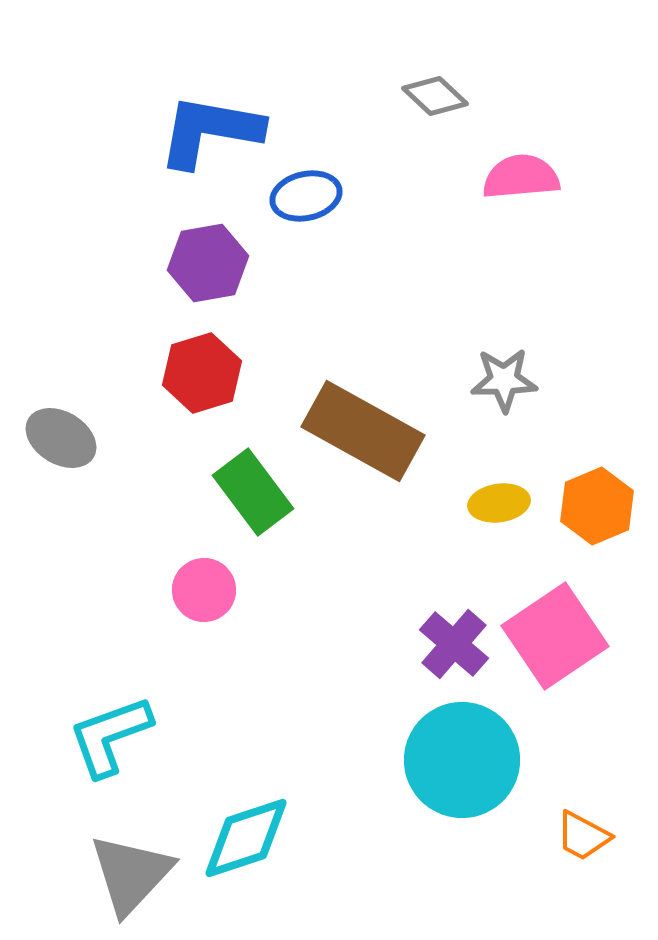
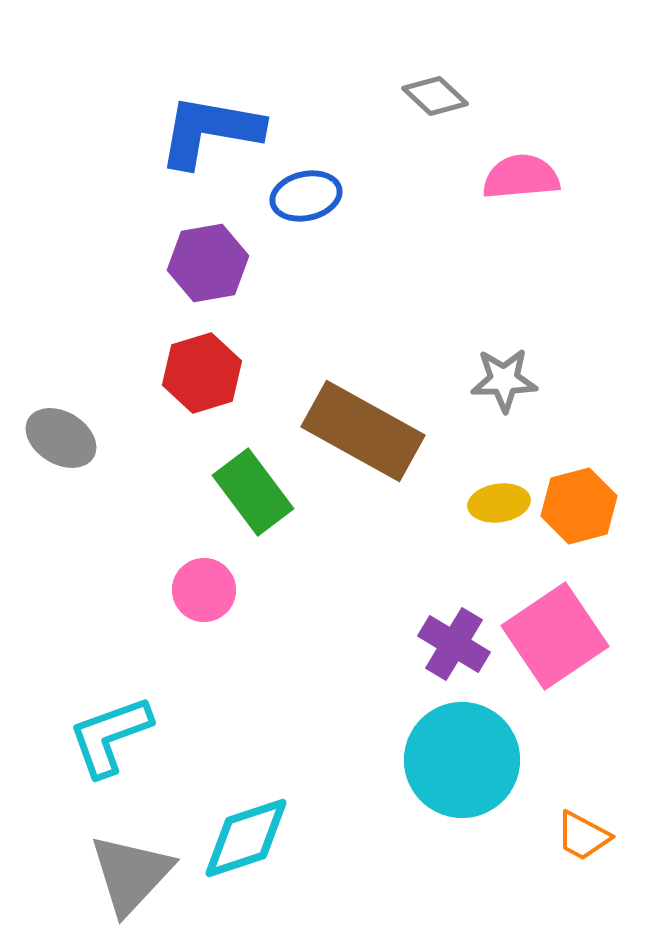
orange hexagon: moved 18 px left; rotated 8 degrees clockwise
purple cross: rotated 10 degrees counterclockwise
